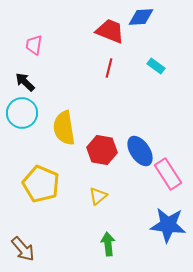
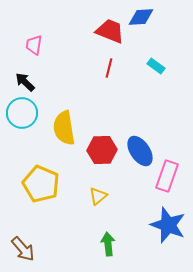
red hexagon: rotated 12 degrees counterclockwise
pink rectangle: moved 1 px left, 2 px down; rotated 52 degrees clockwise
blue star: rotated 15 degrees clockwise
